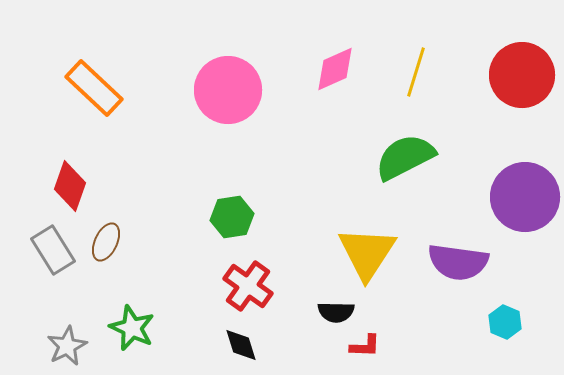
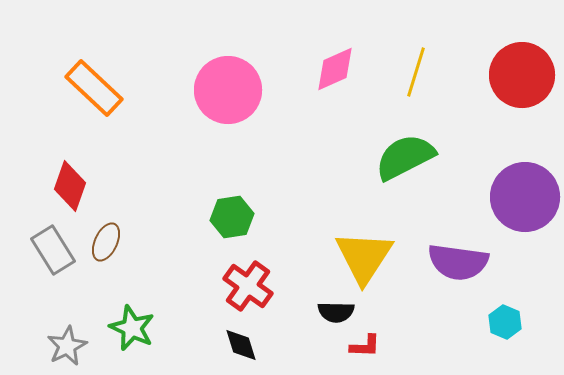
yellow triangle: moved 3 px left, 4 px down
